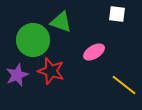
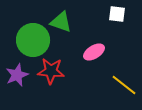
red star: rotated 12 degrees counterclockwise
